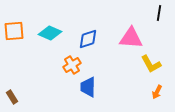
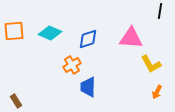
black line: moved 1 px right, 2 px up
brown rectangle: moved 4 px right, 4 px down
